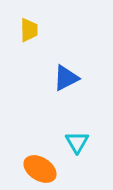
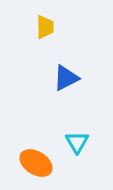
yellow trapezoid: moved 16 px right, 3 px up
orange ellipse: moved 4 px left, 6 px up
